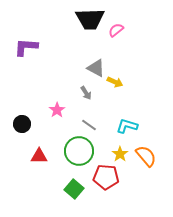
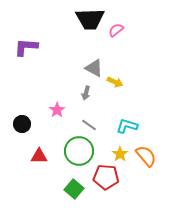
gray triangle: moved 2 px left
gray arrow: rotated 48 degrees clockwise
